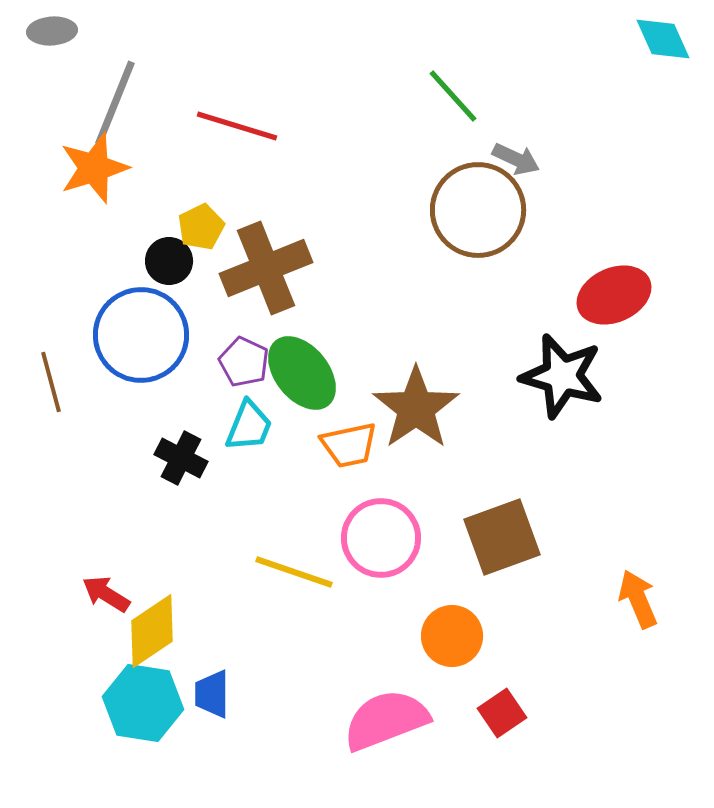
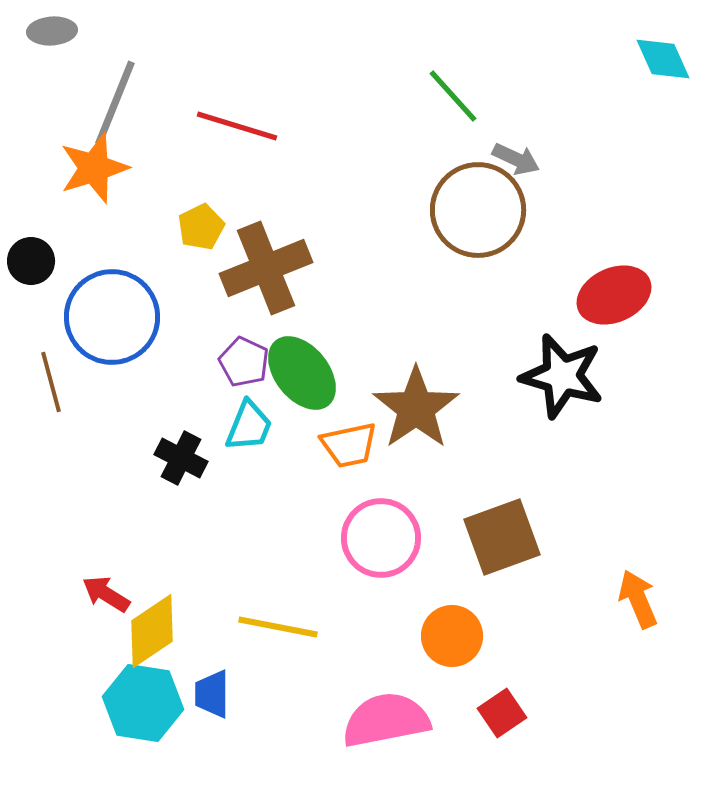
cyan diamond: moved 20 px down
black circle: moved 138 px left
blue circle: moved 29 px left, 18 px up
yellow line: moved 16 px left, 55 px down; rotated 8 degrees counterclockwise
pink semicircle: rotated 10 degrees clockwise
